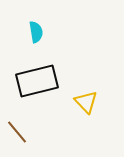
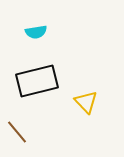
cyan semicircle: rotated 90 degrees clockwise
